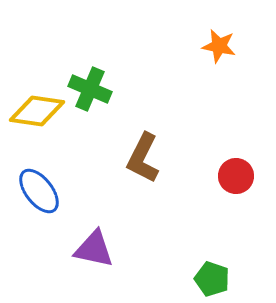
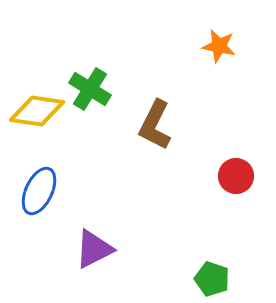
green cross: rotated 9 degrees clockwise
brown L-shape: moved 12 px right, 33 px up
blue ellipse: rotated 63 degrees clockwise
purple triangle: rotated 39 degrees counterclockwise
